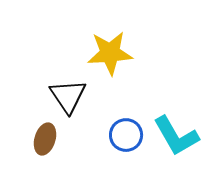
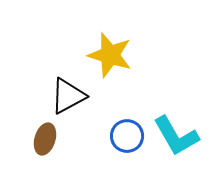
yellow star: moved 2 px down; rotated 21 degrees clockwise
black triangle: rotated 36 degrees clockwise
blue circle: moved 1 px right, 1 px down
